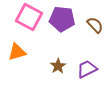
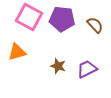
brown star: rotated 21 degrees counterclockwise
